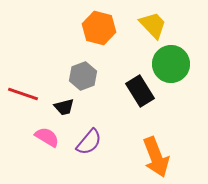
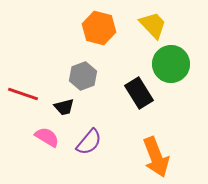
black rectangle: moved 1 px left, 2 px down
